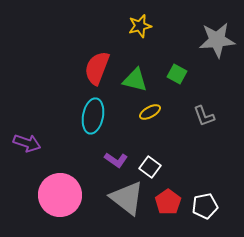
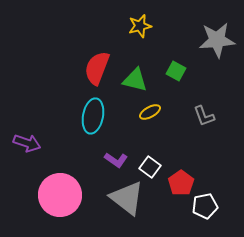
green square: moved 1 px left, 3 px up
red pentagon: moved 13 px right, 19 px up
